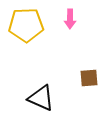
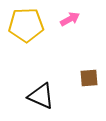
pink arrow: rotated 120 degrees counterclockwise
black triangle: moved 2 px up
